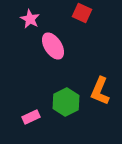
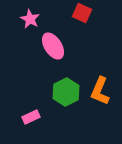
green hexagon: moved 10 px up
